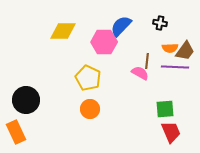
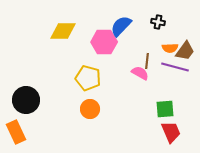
black cross: moved 2 px left, 1 px up
purple line: rotated 12 degrees clockwise
yellow pentagon: rotated 10 degrees counterclockwise
